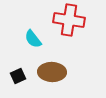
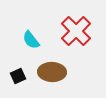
red cross: moved 7 px right, 11 px down; rotated 36 degrees clockwise
cyan semicircle: moved 2 px left, 1 px down
